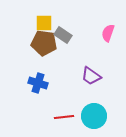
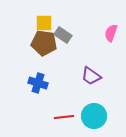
pink semicircle: moved 3 px right
